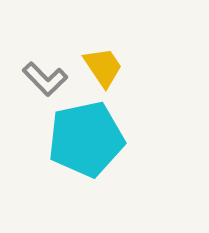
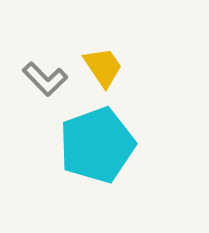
cyan pentagon: moved 11 px right, 6 px down; rotated 8 degrees counterclockwise
